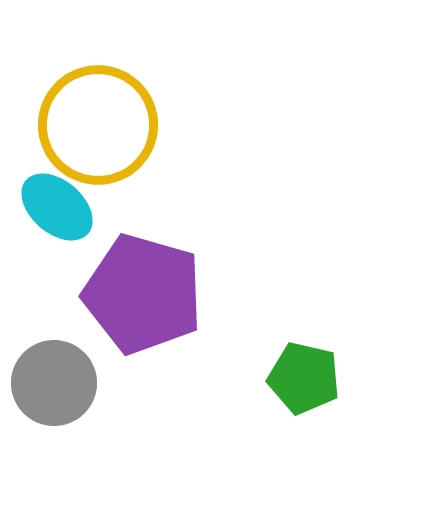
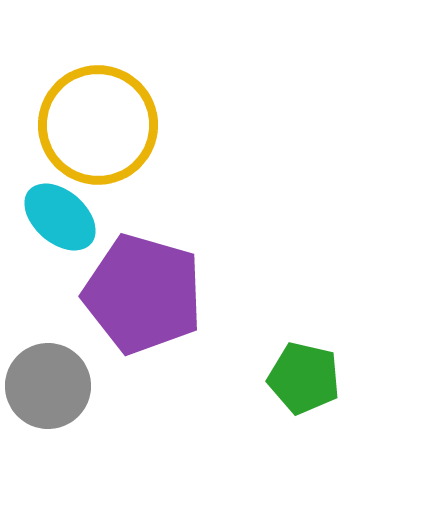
cyan ellipse: moved 3 px right, 10 px down
gray circle: moved 6 px left, 3 px down
